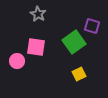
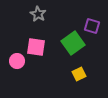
green square: moved 1 px left, 1 px down
